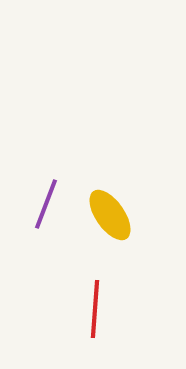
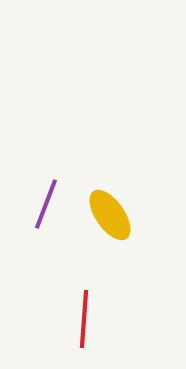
red line: moved 11 px left, 10 px down
